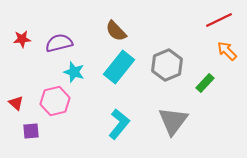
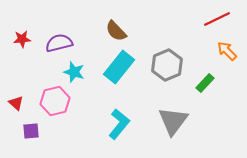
red line: moved 2 px left, 1 px up
